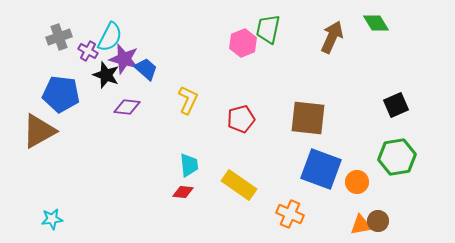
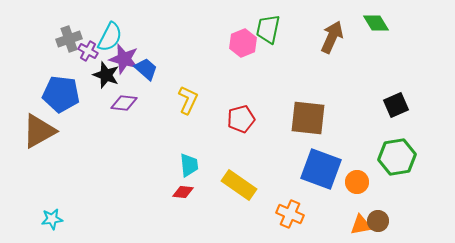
gray cross: moved 10 px right, 2 px down
purple diamond: moved 3 px left, 4 px up
